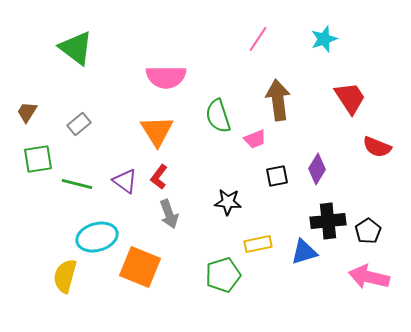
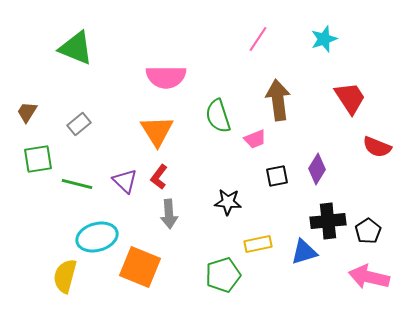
green triangle: rotated 15 degrees counterclockwise
purple triangle: rotated 8 degrees clockwise
gray arrow: rotated 16 degrees clockwise
